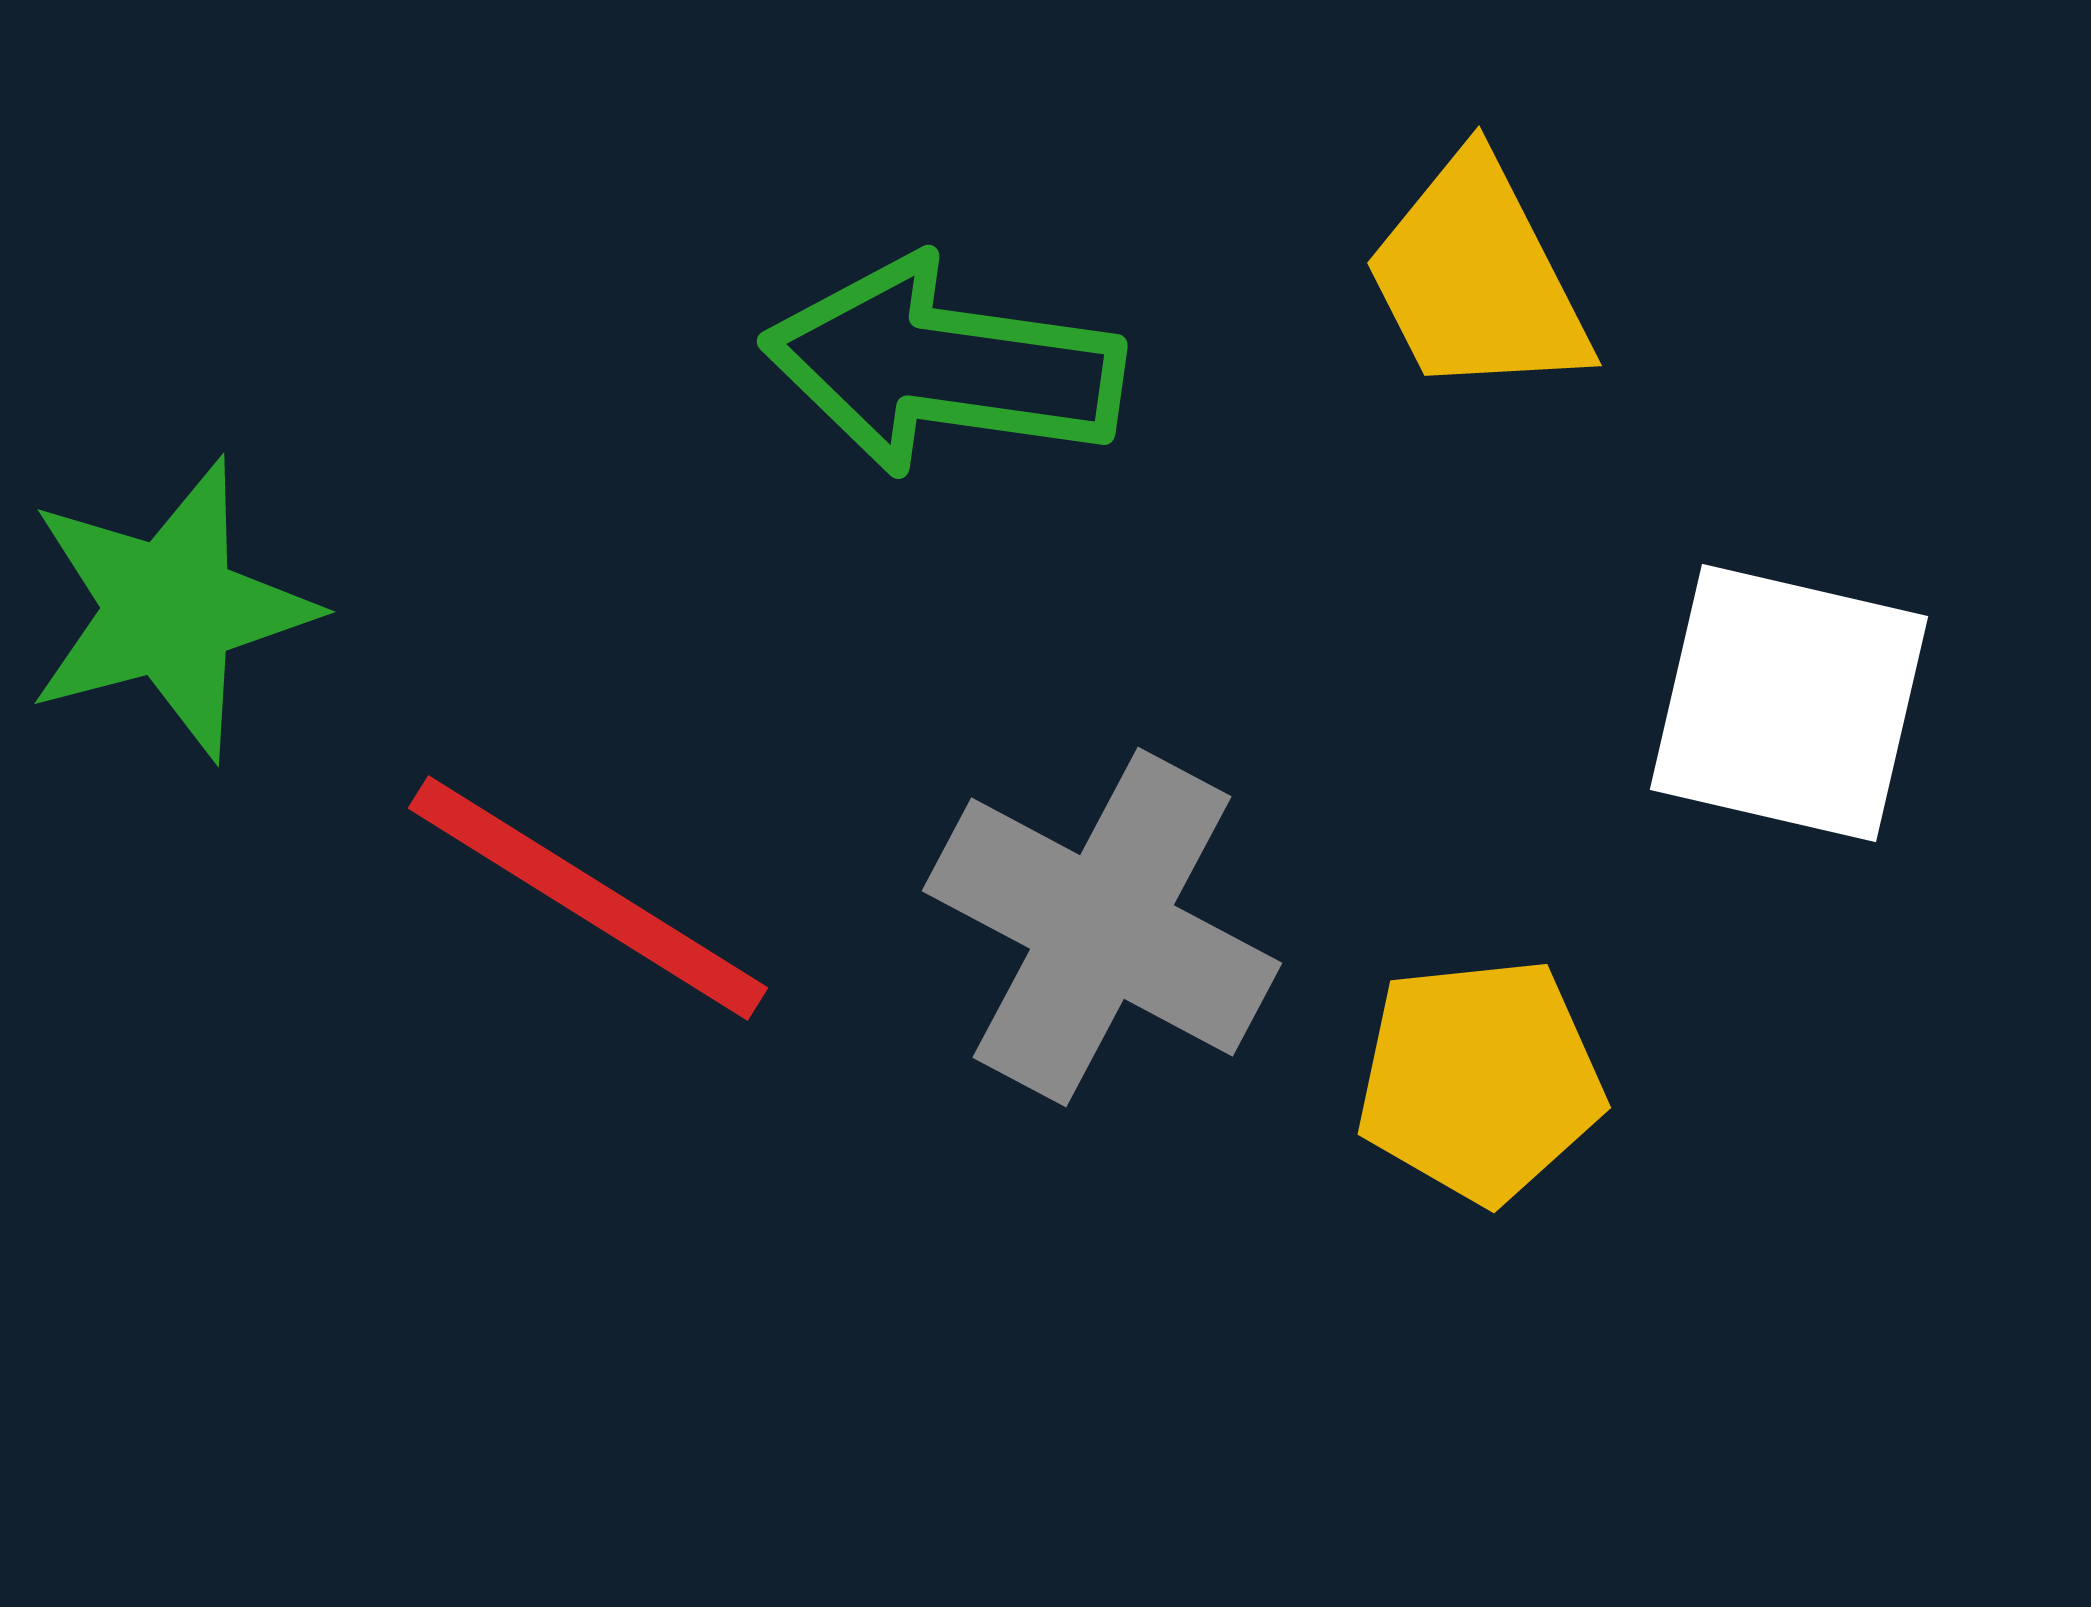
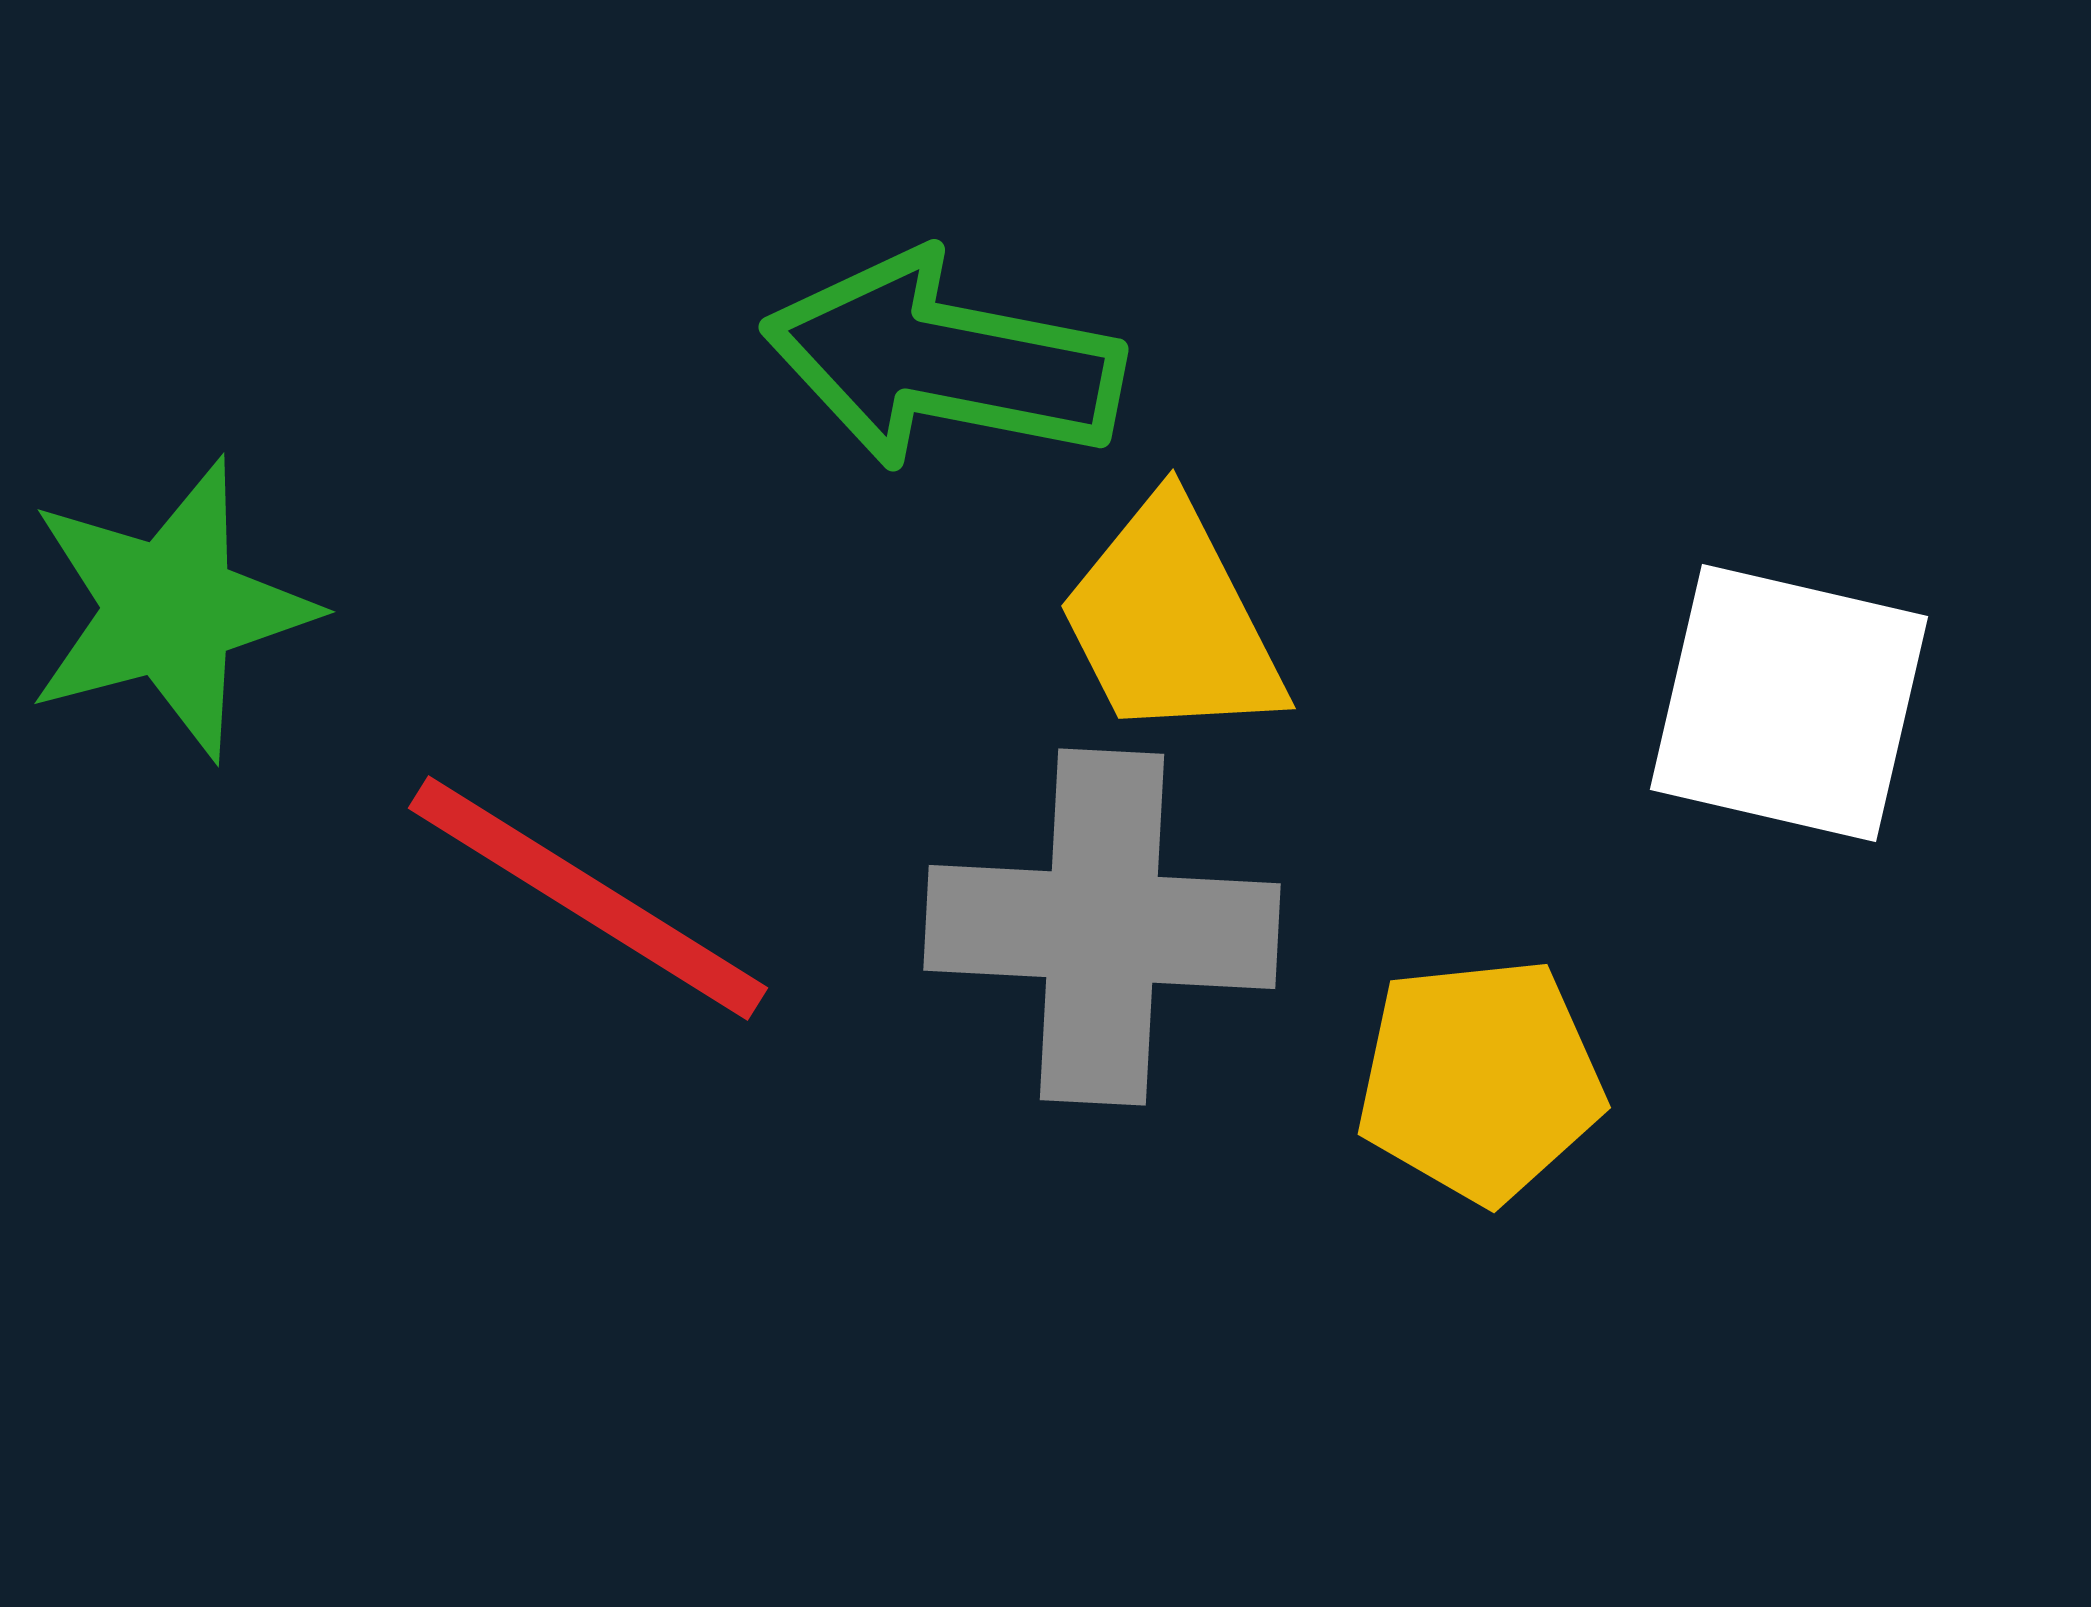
yellow trapezoid: moved 306 px left, 343 px down
green arrow: moved 5 px up; rotated 3 degrees clockwise
gray cross: rotated 25 degrees counterclockwise
